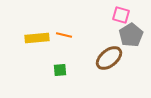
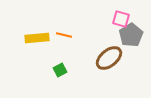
pink square: moved 4 px down
green square: rotated 24 degrees counterclockwise
